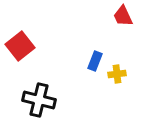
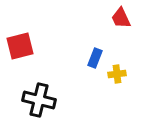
red trapezoid: moved 2 px left, 2 px down
red square: rotated 24 degrees clockwise
blue rectangle: moved 3 px up
